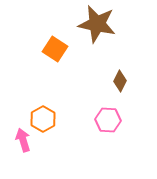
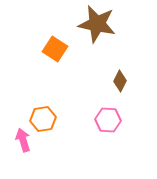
orange hexagon: rotated 20 degrees clockwise
